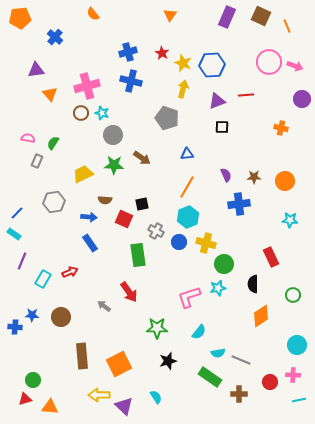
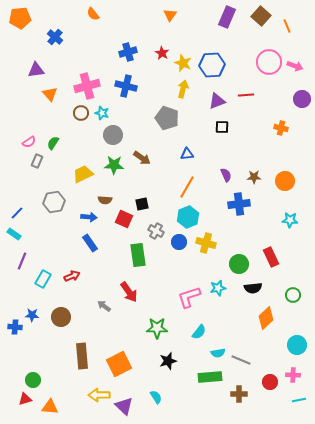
brown square at (261, 16): rotated 18 degrees clockwise
blue cross at (131, 81): moved 5 px left, 5 px down
pink semicircle at (28, 138): moved 1 px right, 4 px down; rotated 136 degrees clockwise
green circle at (224, 264): moved 15 px right
red arrow at (70, 272): moved 2 px right, 4 px down
black semicircle at (253, 284): moved 4 px down; rotated 96 degrees counterclockwise
orange diamond at (261, 316): moved 5 px right, 2 px down; rotated 10 degrees counterclockwise
green rectangle at (210, 377): rotated 40 degrees counterclockwise
